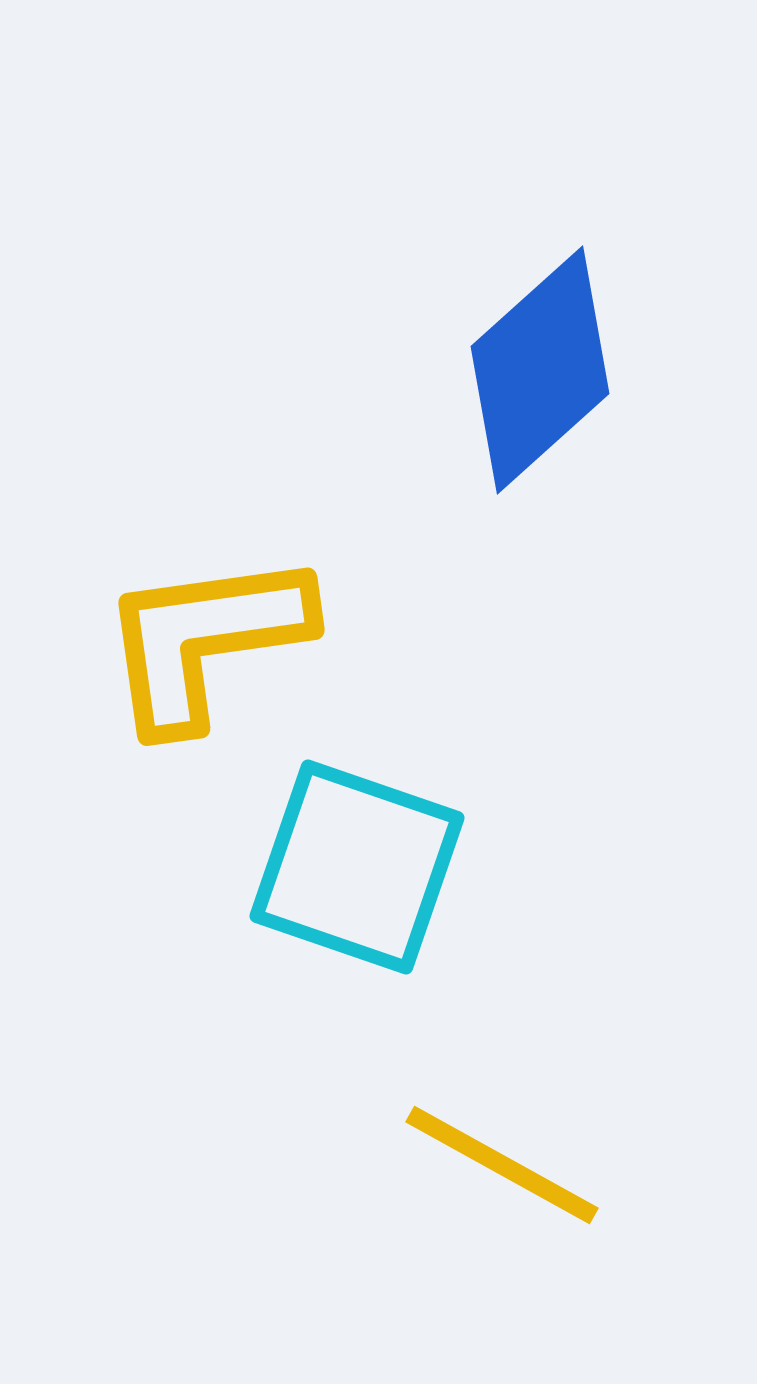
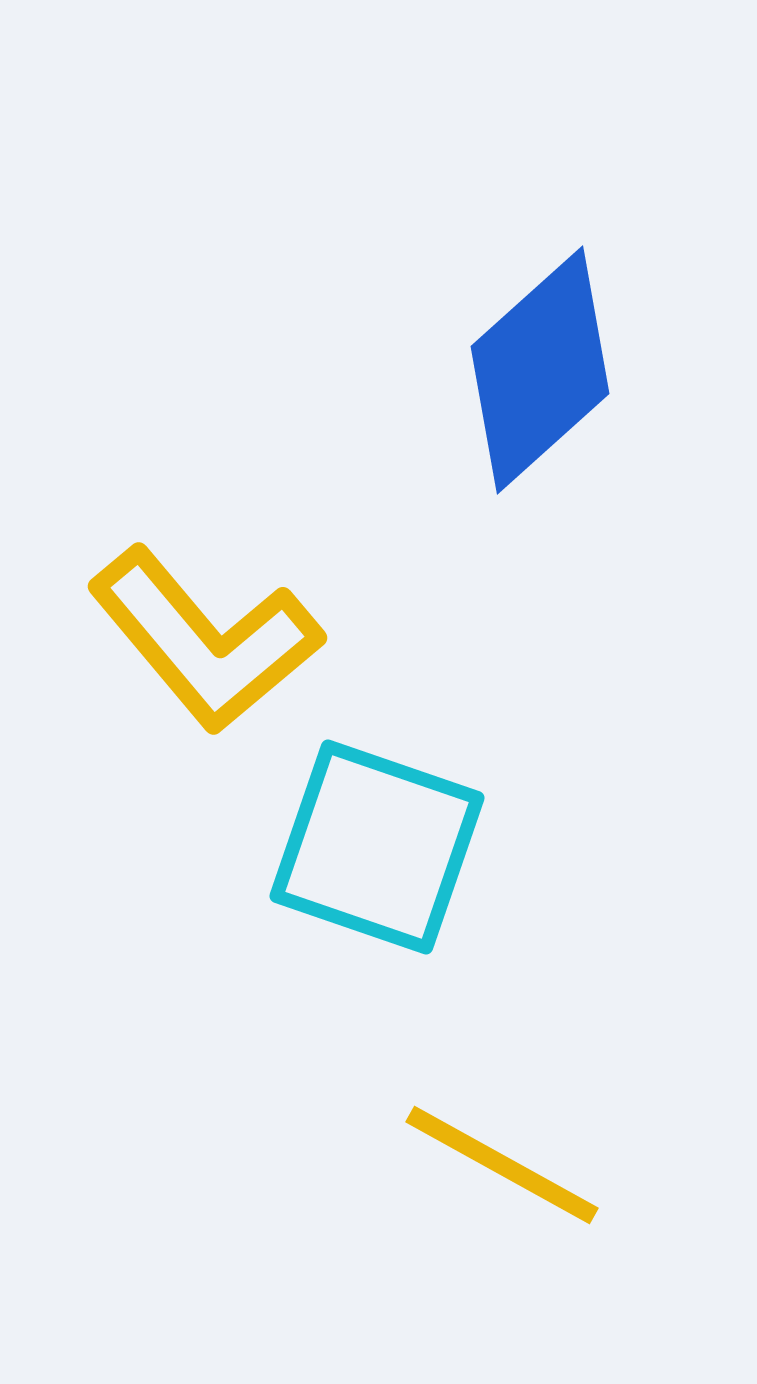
yellow L-shape: rotated 122 degrees counterclockwise
cyan square: moved 20 px right, 20 px up
